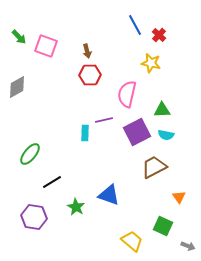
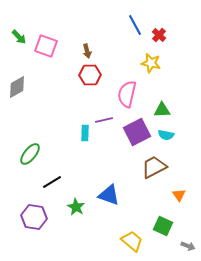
orange triangle: moved 2 px up
